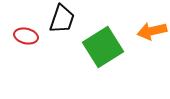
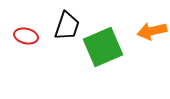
black trapezoid: moved 5 px right, 7 px down
green square: rotated 9 degrees clockwise
